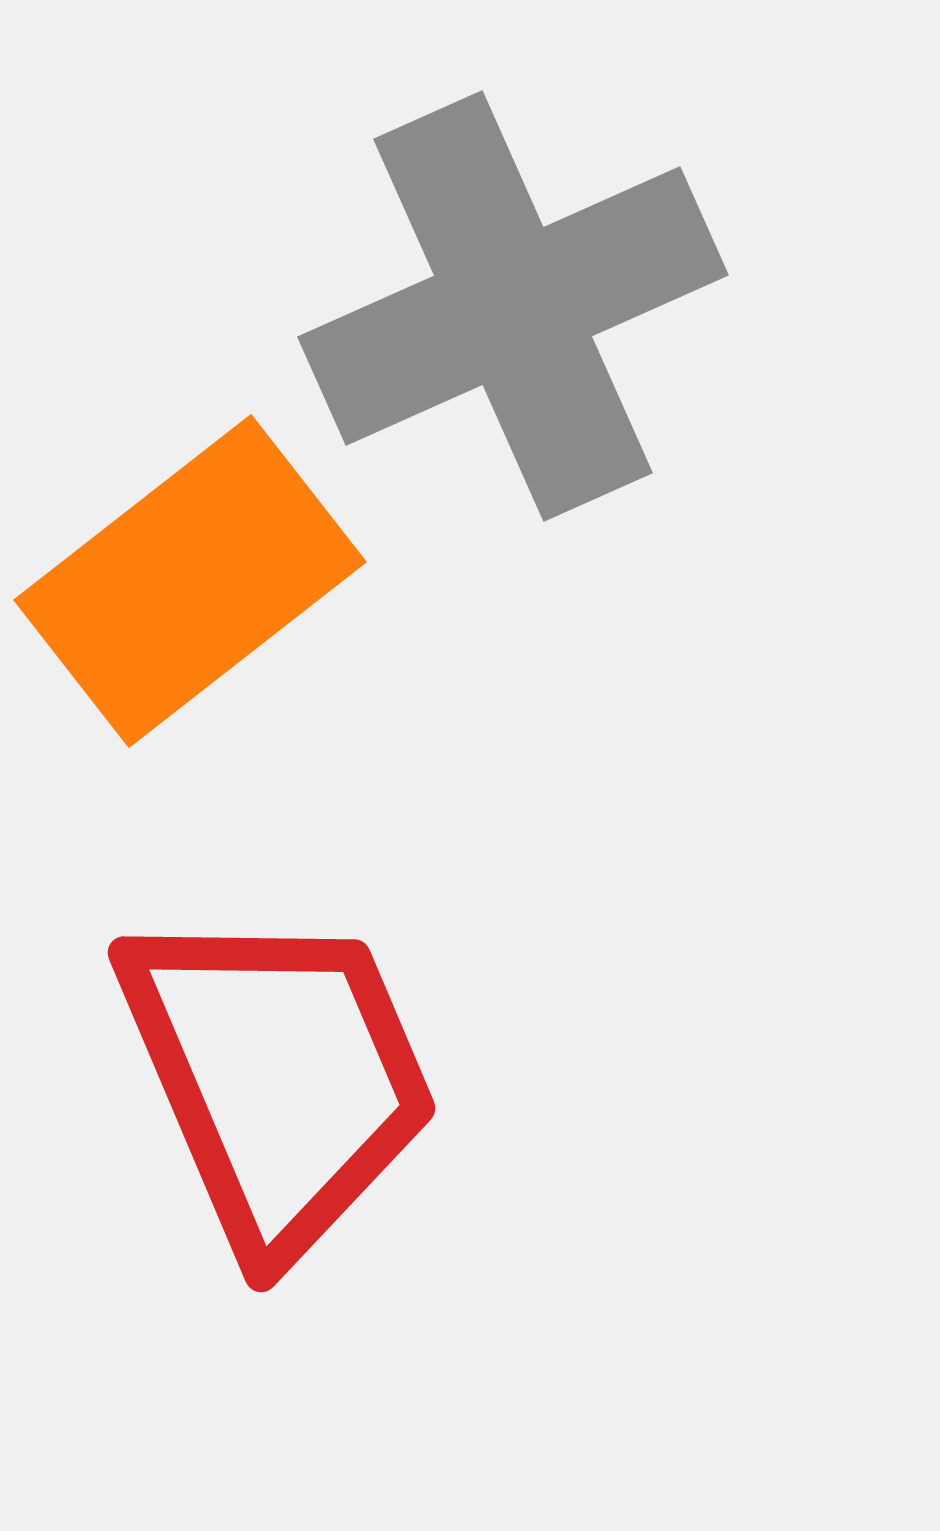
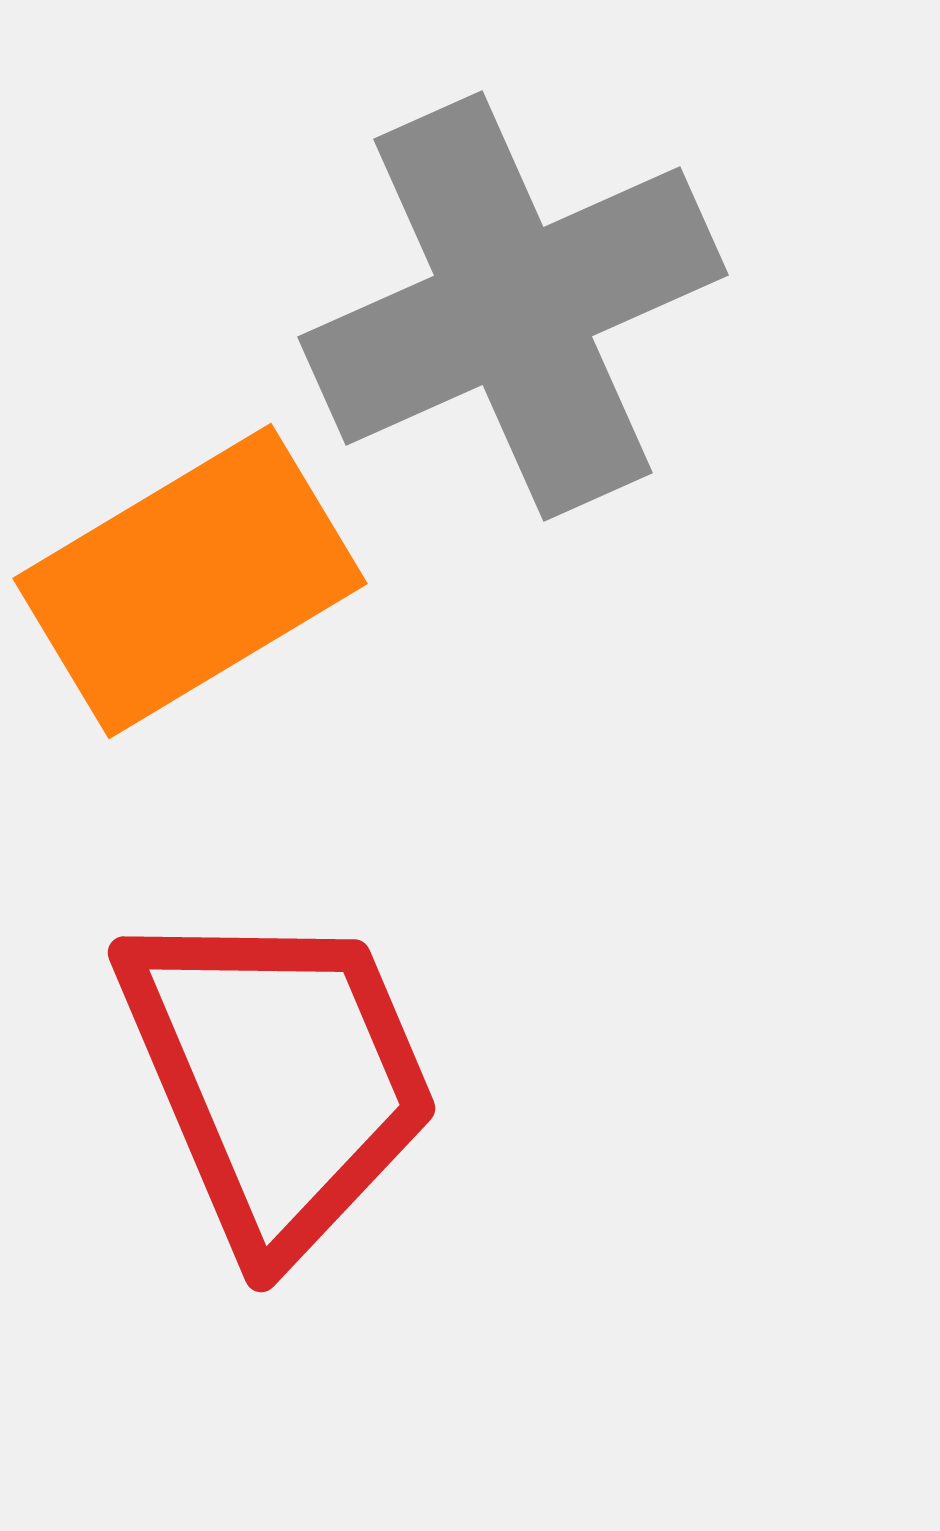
orange rectangle: rotated 7 degrees clockwise
